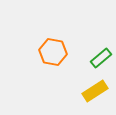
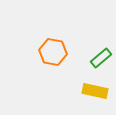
yellow rectangle: rotated 45 degrees clockwise
